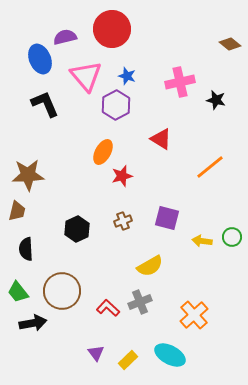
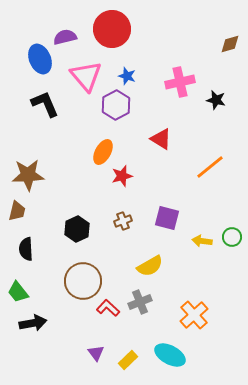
brown diamond: rotated 55 degrees counterclockwise
brown circle: moved 21 px right, 10 px up
